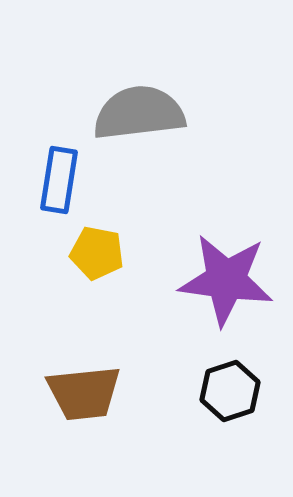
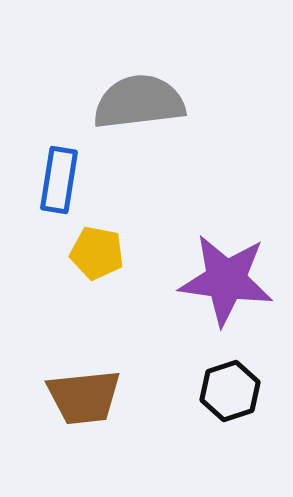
gray semicircle: moved 11 px up
brown trapezoid: moved 4 px down
